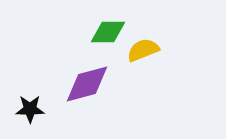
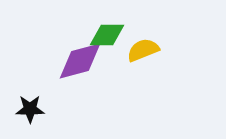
green diamond: moved 1 px left, 3 px down
purple diamond: moved 7 px left, 23 px up
